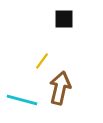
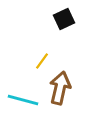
black square: rotated 25 degrees counterclockwise
cyan line: moved 1 px right
